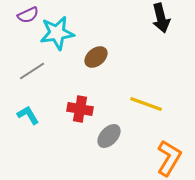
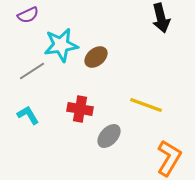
cyan star: moved 4 px right, 12 px down
yellow line: moved 1 px down
